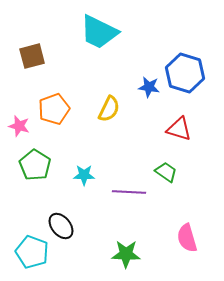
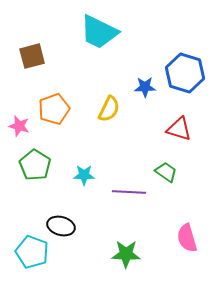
blue star: moved 4 px left; rotated 10 degrees counterclockwise
black ellipse: rotated 36 degrees counterclockwise
